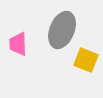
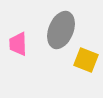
gray ellipse: moved 1 px left
